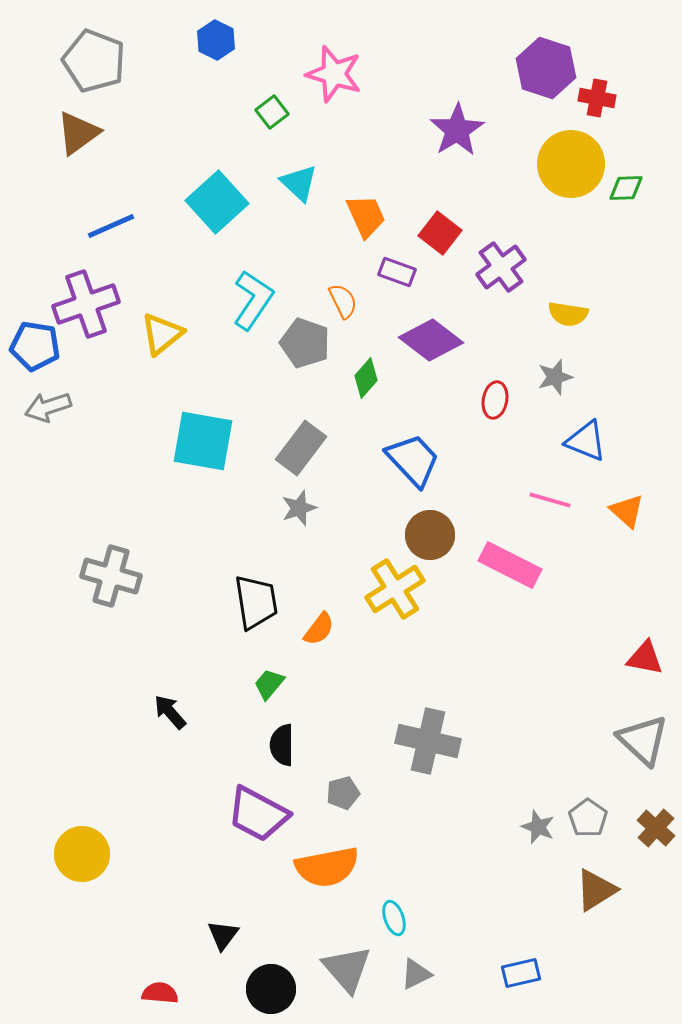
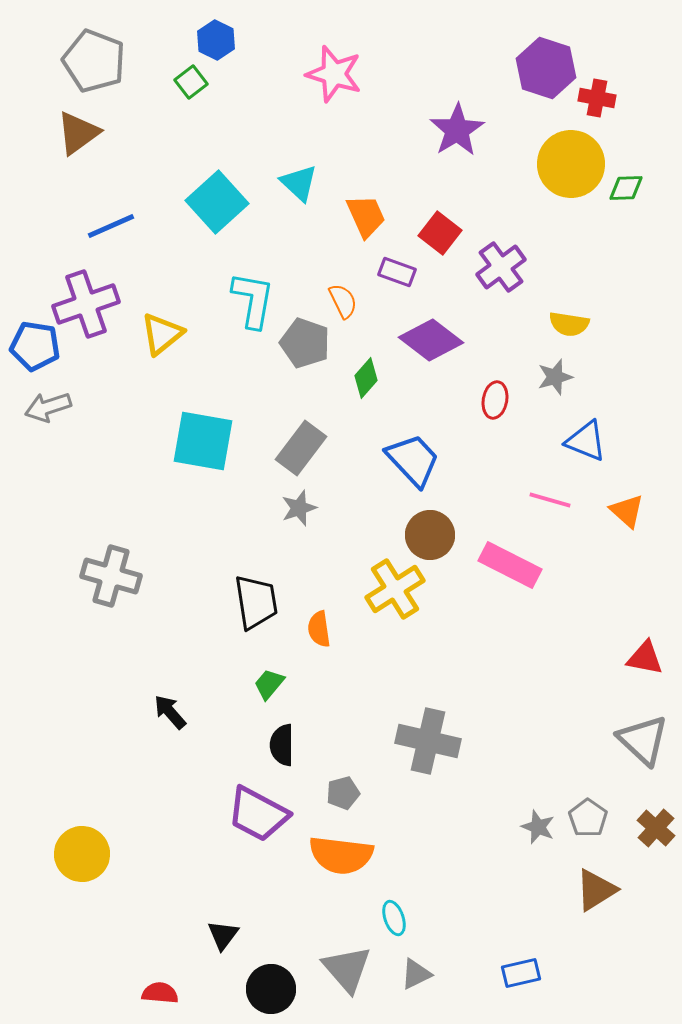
green square at (272, 112): moved 81 px left, 30 px up
cyan L-shape at (253, 300): rotated 24 degrees counterclockwise
yellow semicircle at (568, 314): moved 1 px right, 10 px down
orange semicircle at (319, 629): rotated 135 degrees clockwise
orange semicircle at (327, 867): moved 14 px right, 12 px up; rotated 18 degrees clockwise
